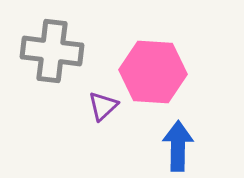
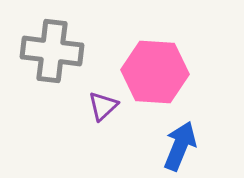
pink hexagon: moved 2 px right
blue arrow: moved 2 px right; rotated 21 degrees clockwise
